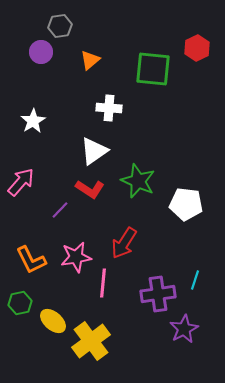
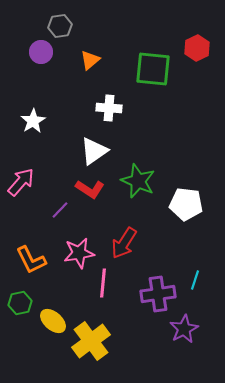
pink star: moved 3 px right, 4 px up
